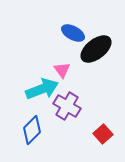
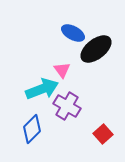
blue diamond: moved 1 px up
